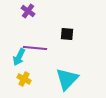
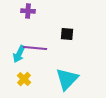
purple cross: rotated 32 degrees counterclockwise
cyan arrow: moved 3 px up
yellow cross: rotated 16 degrees clockwise
